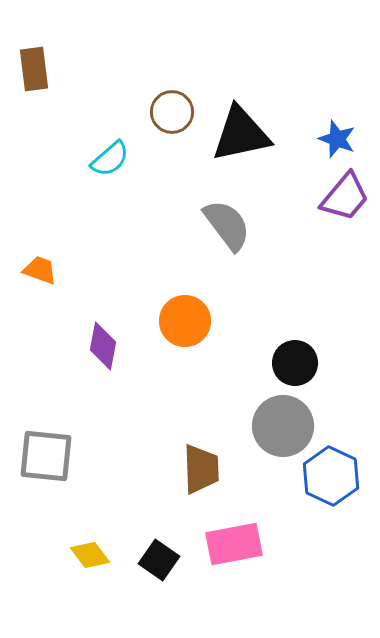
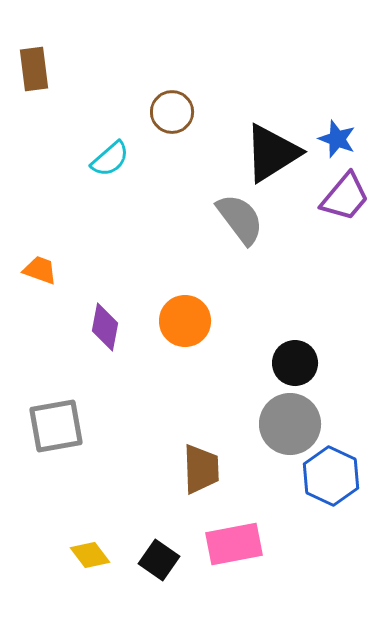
black triangle: moved 31 px right, 19 px down; rotated 20 degrees counterclockwise
gray semicircle: moved 13 px right, 6 px up
purple diamond: moved 2 px right, 19 px up
gray circle: moved 7 px right, 2 px up
gray square: moved 10 px right, 30 px up; rotated 16 degrees counterclockwise
